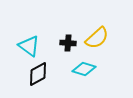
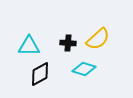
yellow semicircle: moved 1 px right, 1 px down
cyan triangle: rotated 35 degrees counterclockwise
black diamond: moved 2 px right
